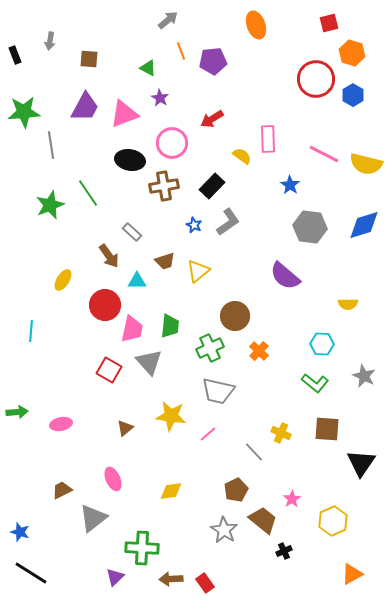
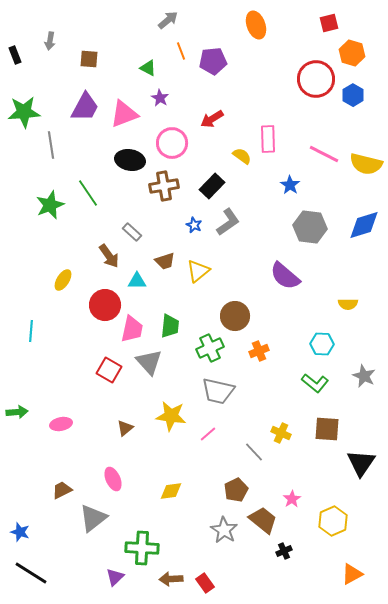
orange cross at (259, 351): rotated 24 degrees clockwise
